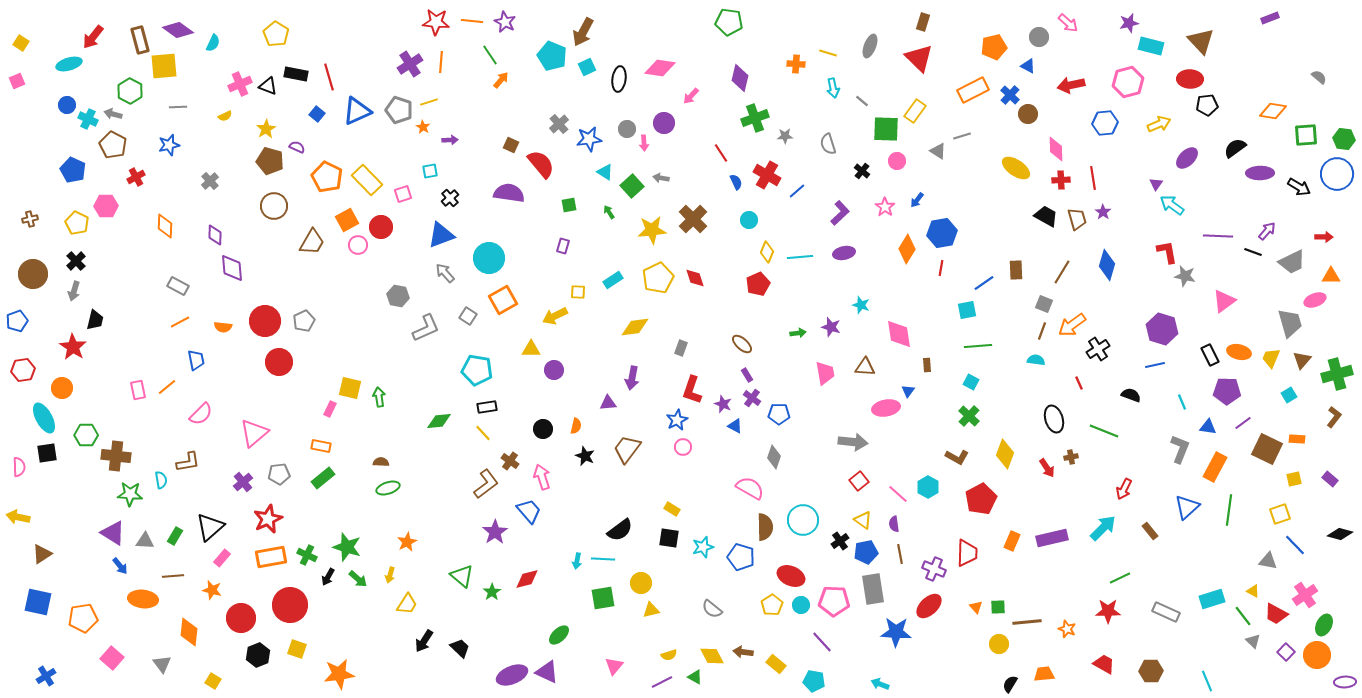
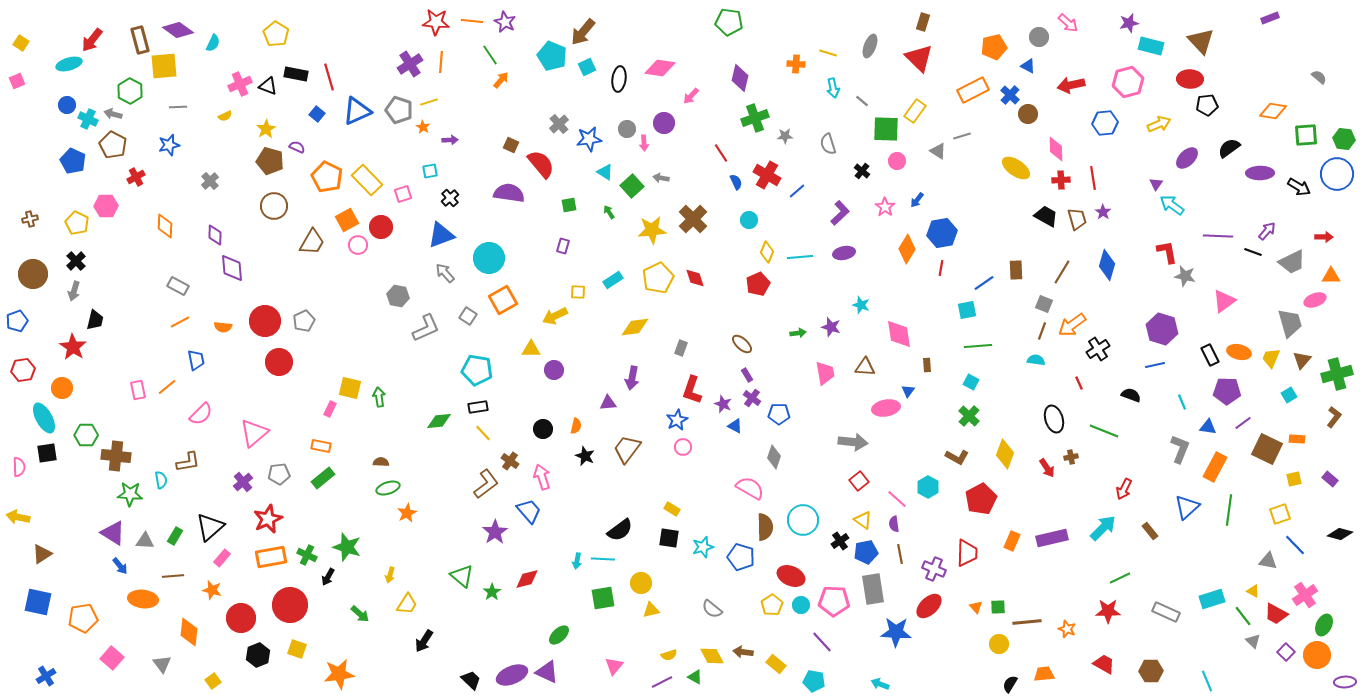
brown arrow at (583, 32): rotated 12 degrees clockwise
red arrow at (93, 37): moved 1 px left, 3 px down
black semicircle at (1235, 148): moved 6 px left
blue pentagon at (73, 170): moved 9 px up
black rectangle at (487, 407): moved 9 px left
pink line at (898, 494): moved 1 px left, 5 px down
orange star at (407, 542): moved 29 px up
green arrow at (358, 579): moved 2 px right, 35 px down
black trapezoid at (460, 648): moved 11 px right, 32 px down
yellow square at (213, 681): rotated 21 degrees clockwise
